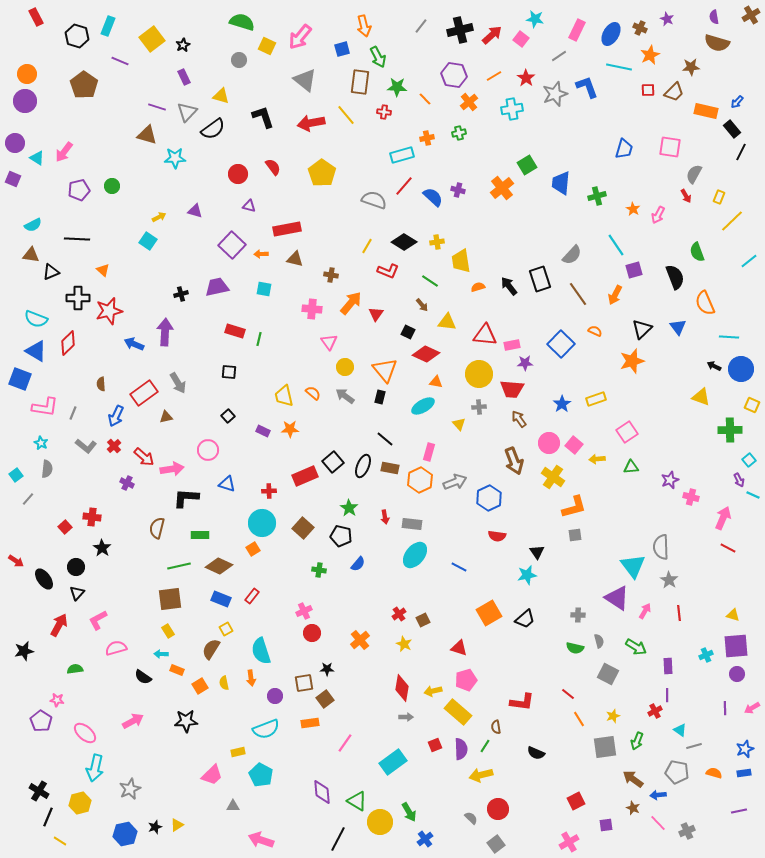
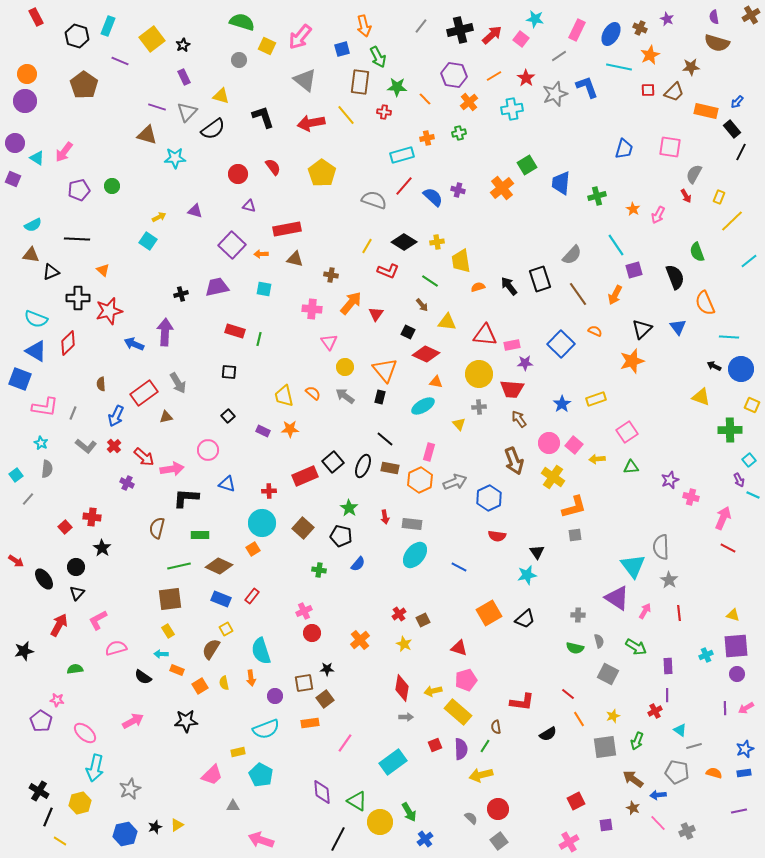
pink arrow at (752, 708): moved 6 px left
black semicircle at (536, 753): moved 12 px right, 19 px up; rotated 54 degrees counterclockwise
gray square at (496, 844): moved 3 px right, 3 px up
